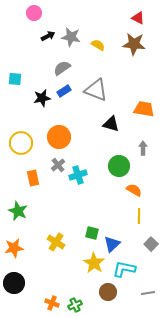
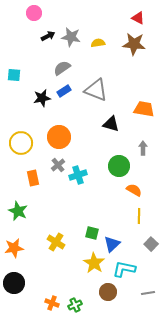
yellow semicircle: moved 2 px up; rotated 40 degrees counterclockwise
cyan square: moved 1 px left, 4 px up
